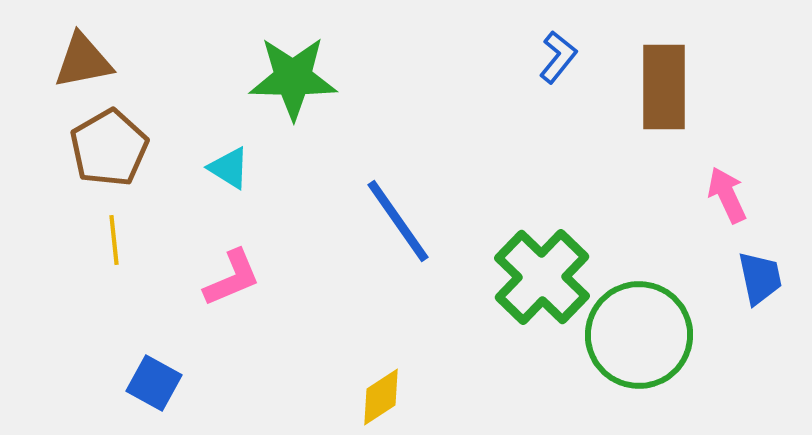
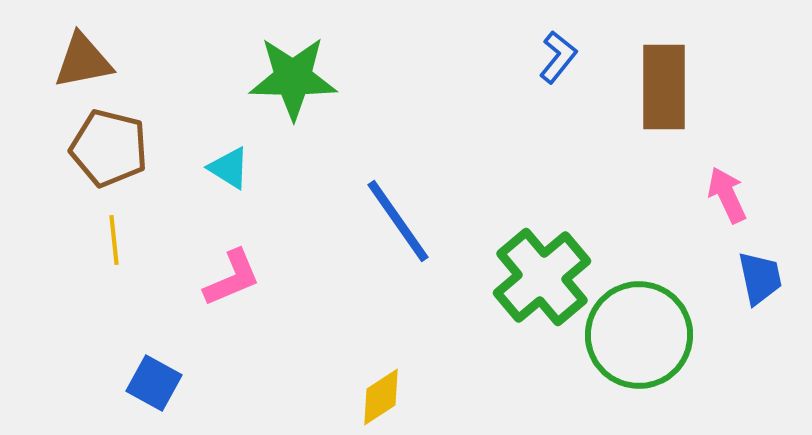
brown pentagon: rotated 28 degrees counterclockwise
green cross: rotated 6 degrees clockwise
